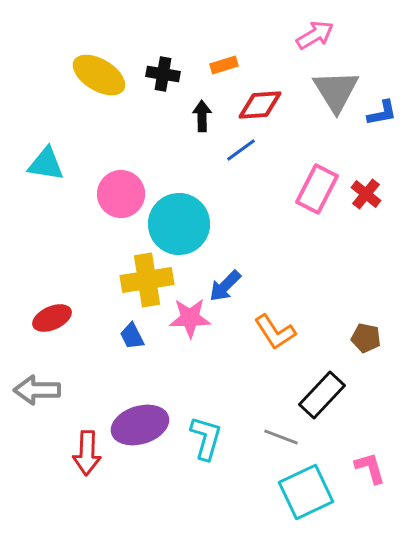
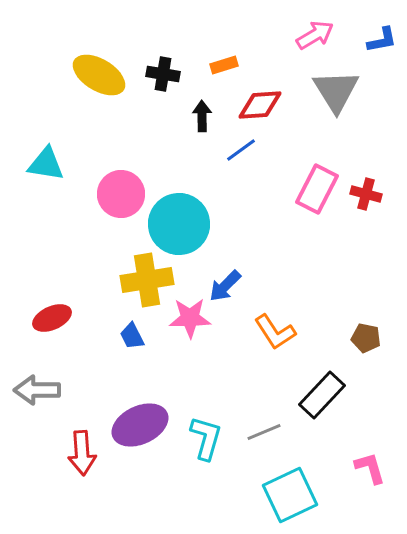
blue L-shape: moved 73 px up
red cross: rotated 24 degrees counterclockwise
purple ellipse: rotated 8 degrees counterclockwise
gray line: moved 17 px left, 5 px up; rotated 44 degrees counterclockwise
red arrow: moved 5 px left; rotated 6 degrees counterclockwise
cyan square: moved 16 px left, 3 px down
